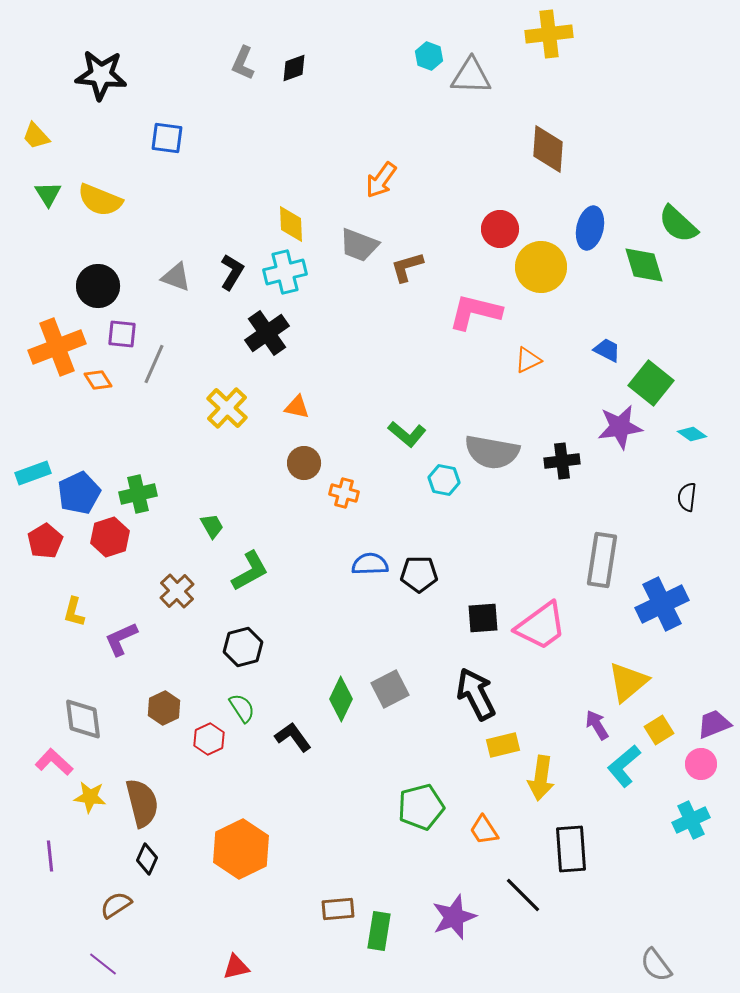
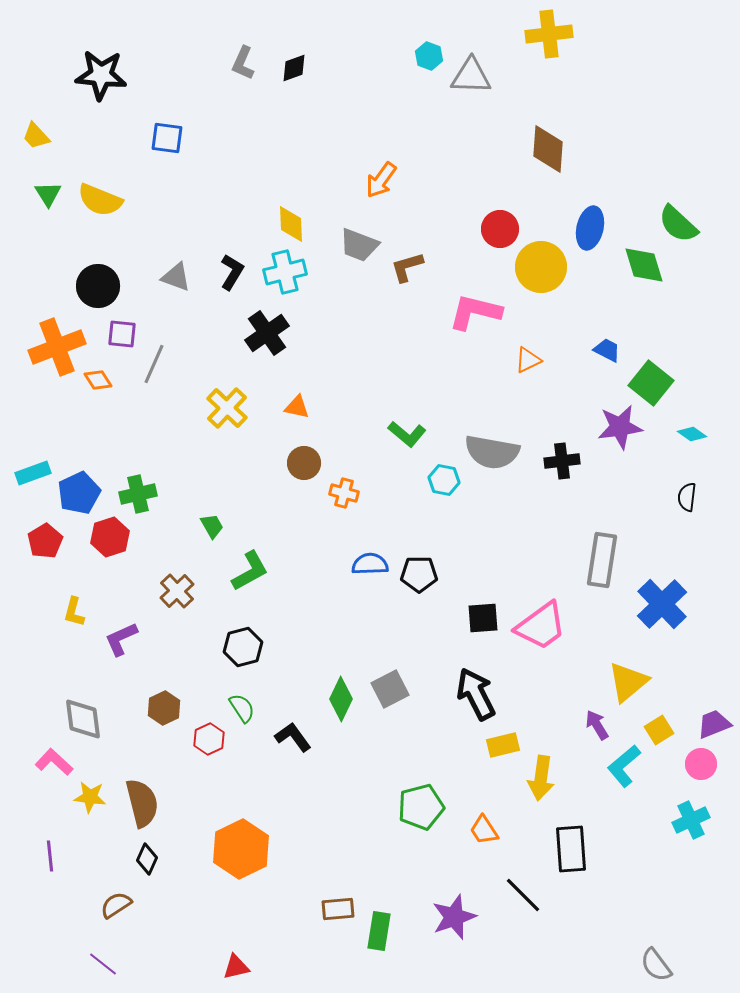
blue cross at (662, 604): rotated 18 degrees counterclockwise
